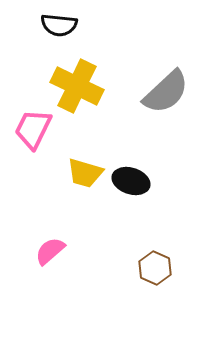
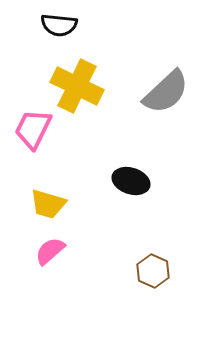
yellow trapezoid: moved 37 px left, 31 px down
brown hexagon: moved 2 px left, 3 px down
